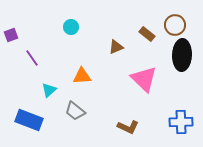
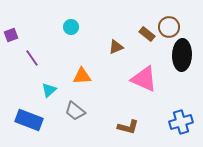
brown circle: moved 6 px left, 2 px down
pink triangle: rotated 20 degrees counterclockwise
blue cross: rotated 15 degrees counterclockwise
brown L-shape: rotated 10 degrees counterclockwise
